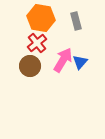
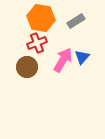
gray rectangle: rotated 72 degrees clockwise
red cross: rotated 18 degrees clockwise
blue triangle: moved 2 px right, 5 px up
brown circle: moved 3 px left, 1 px down
